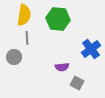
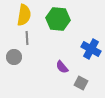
blue cross: rotated 24 degrees counterclockwise
purple semicircle: rotated 56 degrees clockwise
gray square: moved 4 px right
